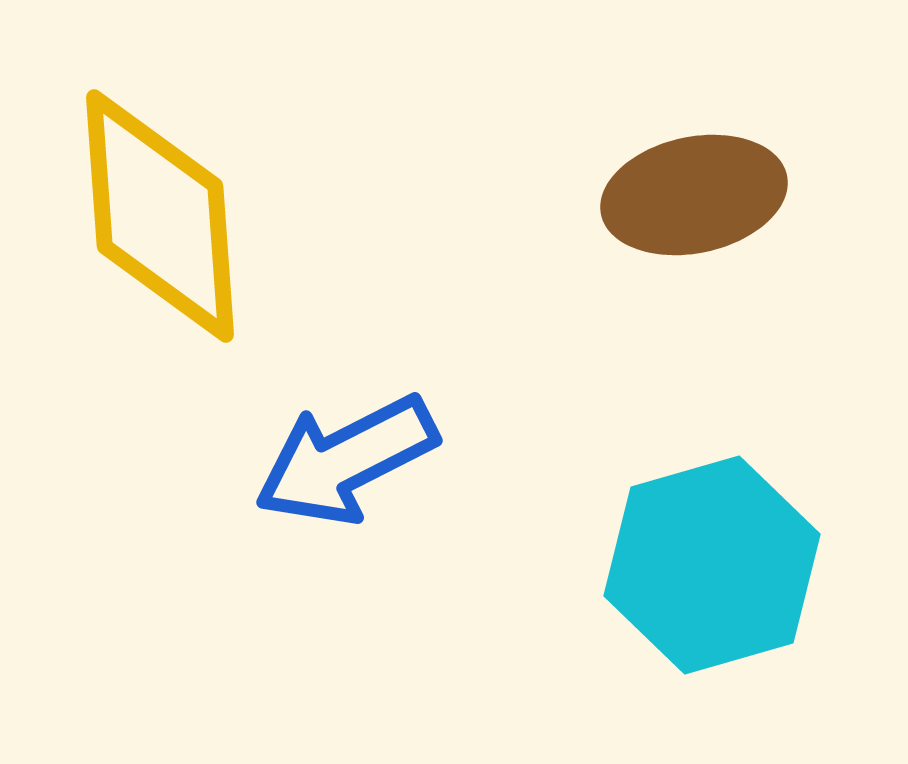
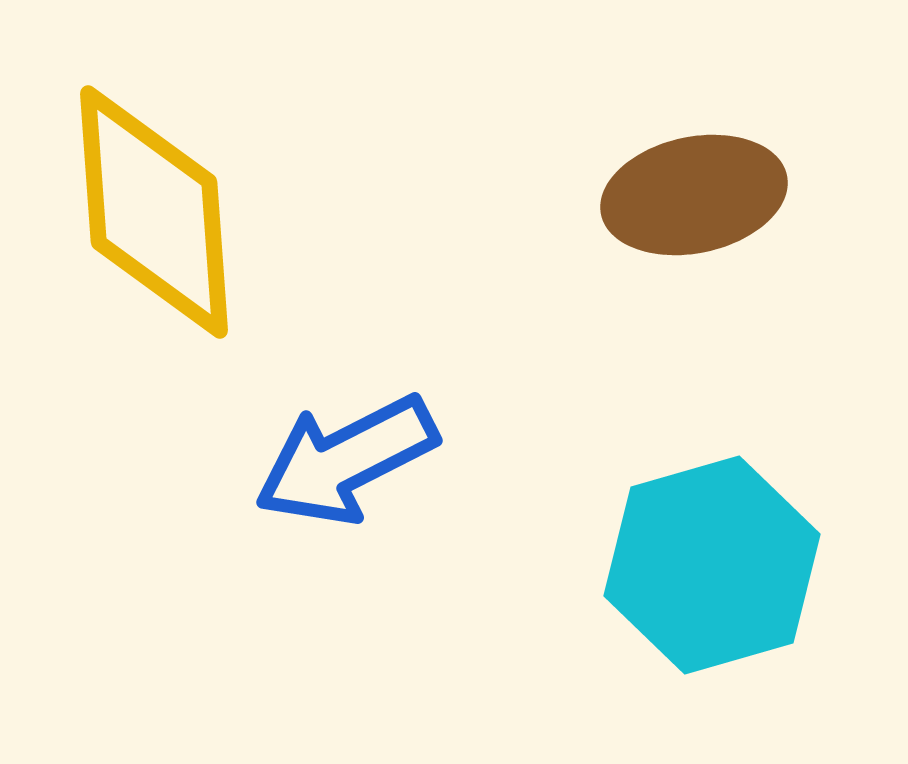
yellow diamond: moved 6 px left, 4 px up
